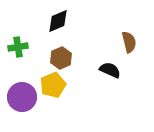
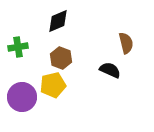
brown semicircle: moved 3 px left, 1 px down
brown hexagon: rotated 15 degrees counterclockwise
yellow pentagon: rotated 10 degrees clockwise
